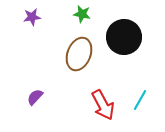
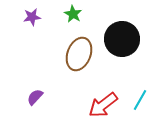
green star: moved 9 px left; rotated 18 degrees clockwise
black circle: moved 2 px left, 2 px down
red arrow: rotated 80 degrees clockwise
